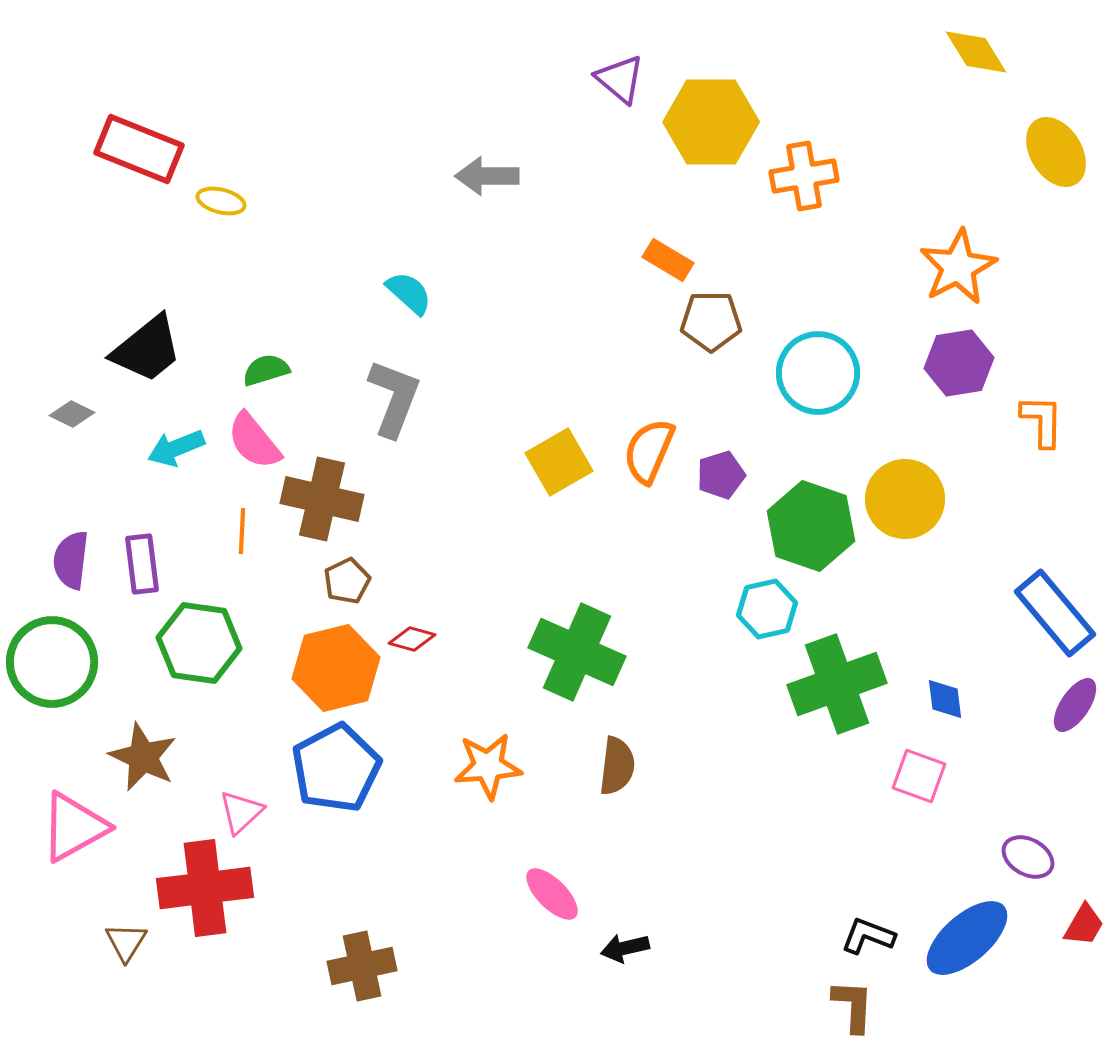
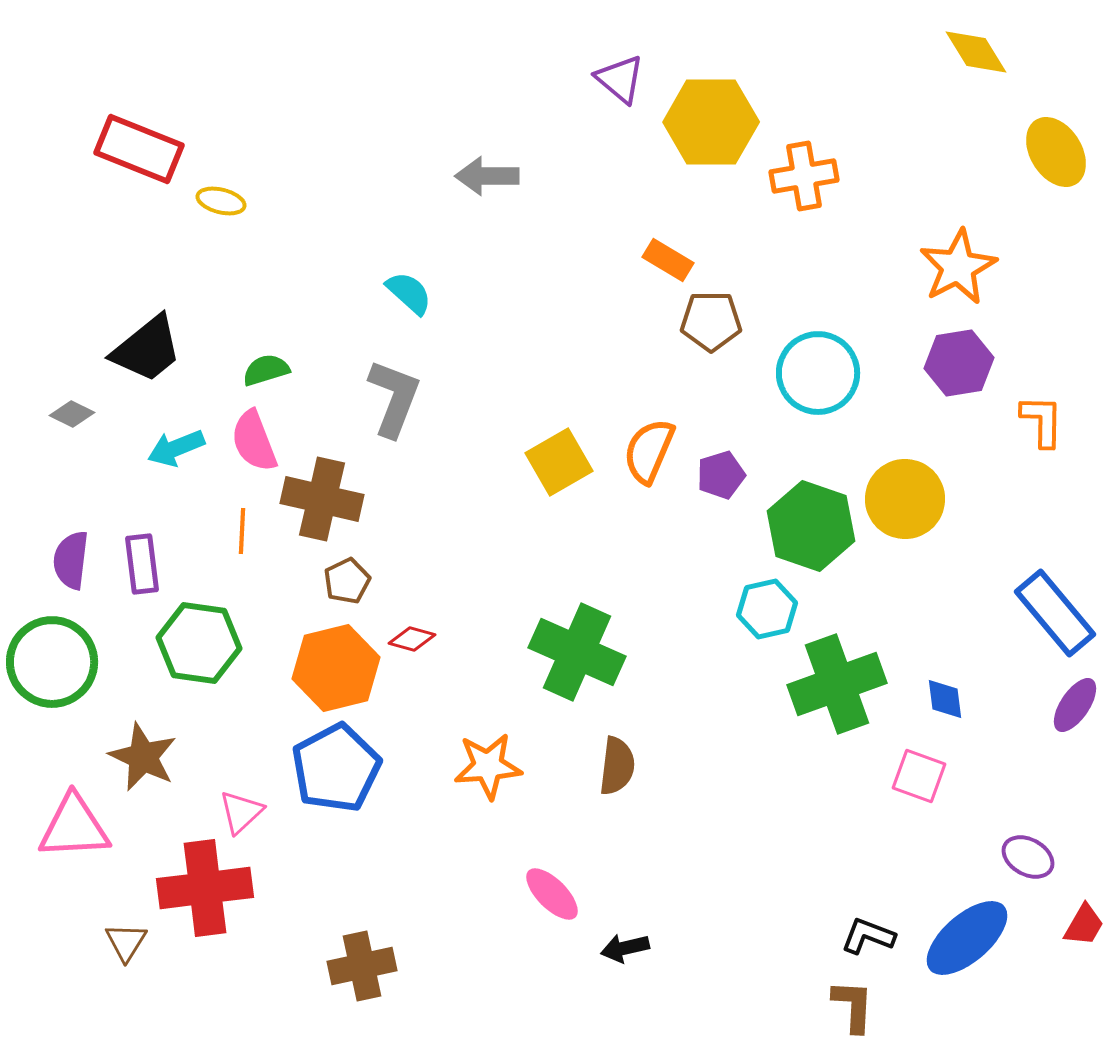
pink semicircle at (254, 441): rotated 18 degrees clockwise
pink triangle at (74, 827): rotated 26 degrees clockwise
